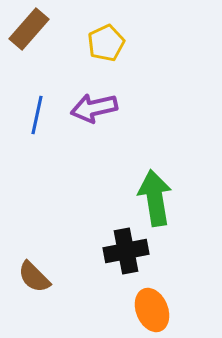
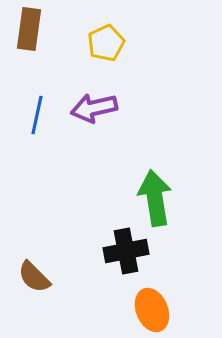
brown rectangle: rotated 33 degrees counterclockwise
